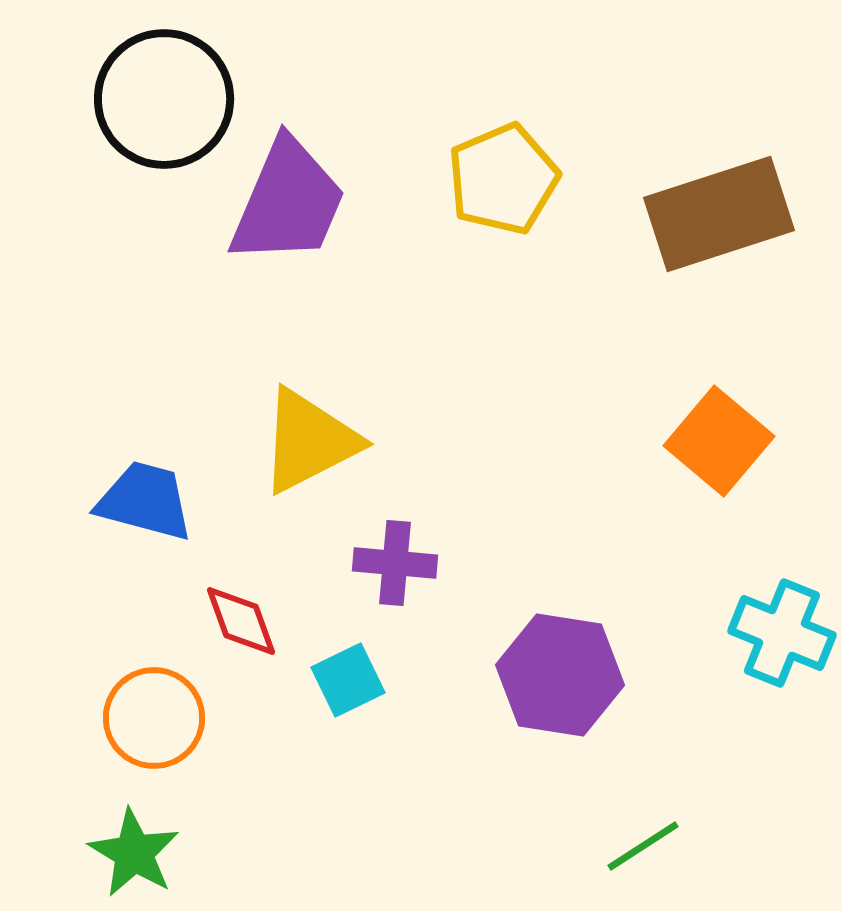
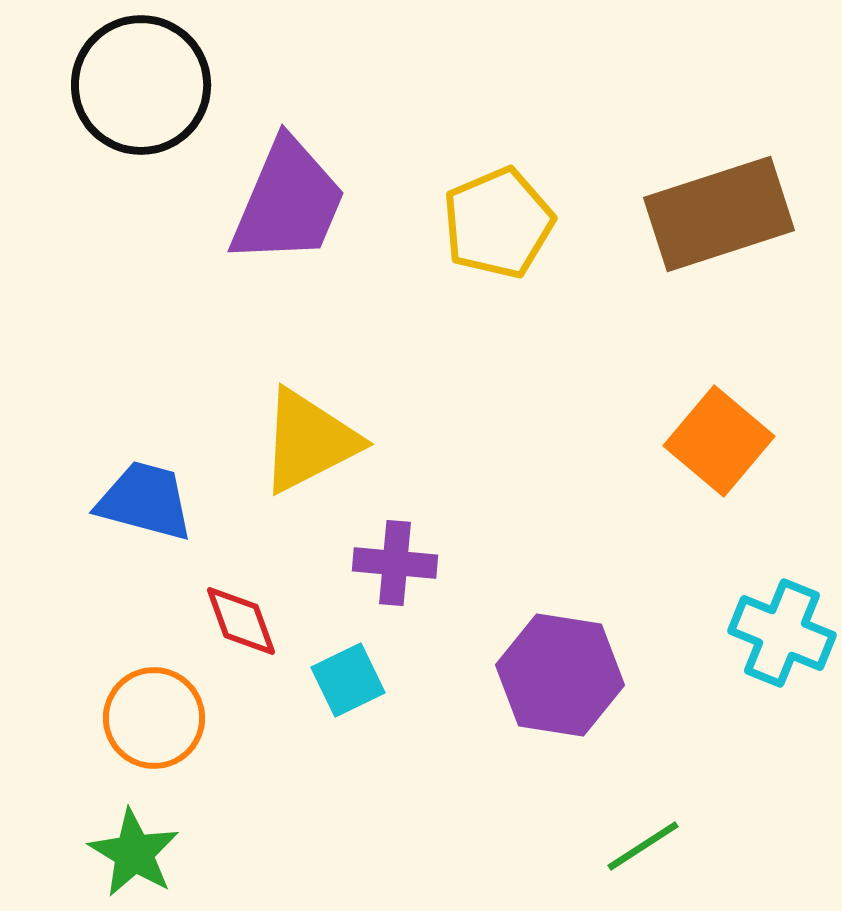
black circle: moved 23 px left, 14 px up
yellow pentagon: moved 5 px left, 44 px down
